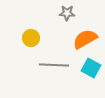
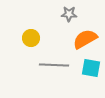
gray star: moved 2 px right, 1 px down
cyan square: rotated 18 degrees counterclockwise
